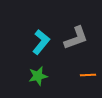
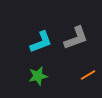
cyan L-shape: rotated 30 degrees clockwise
orange line: rotated 28 degrees counterclockwise
